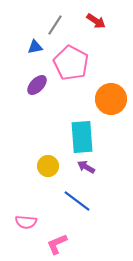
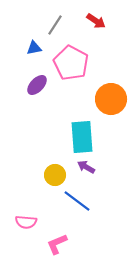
blue triangle: moved 1 px left, 1 px down
yellow circle: moved 7 px right, 9 px down
